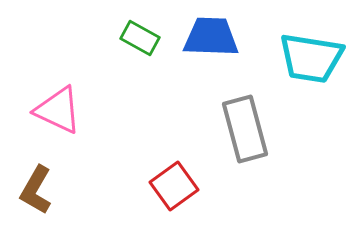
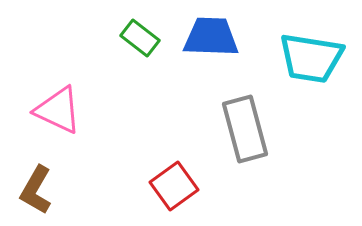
green rectangle: rotated 9 degrees clockwise
